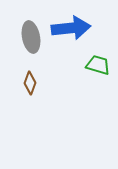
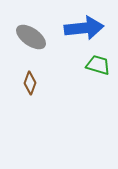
blue arrow: moved 13 px right
gray ellipse: rotated 44 degrees counterclockwise
